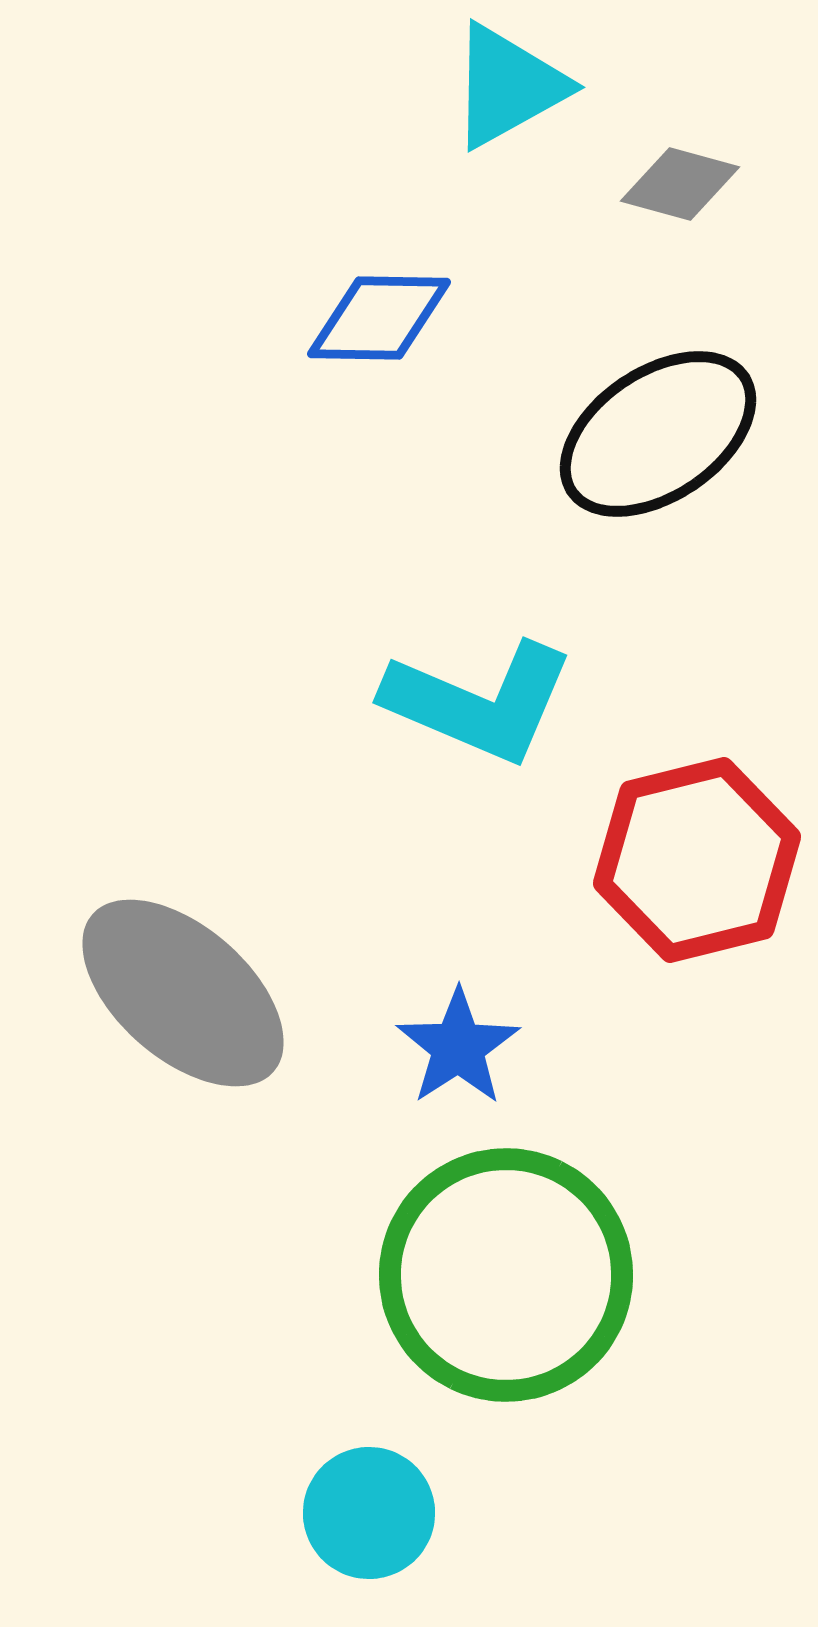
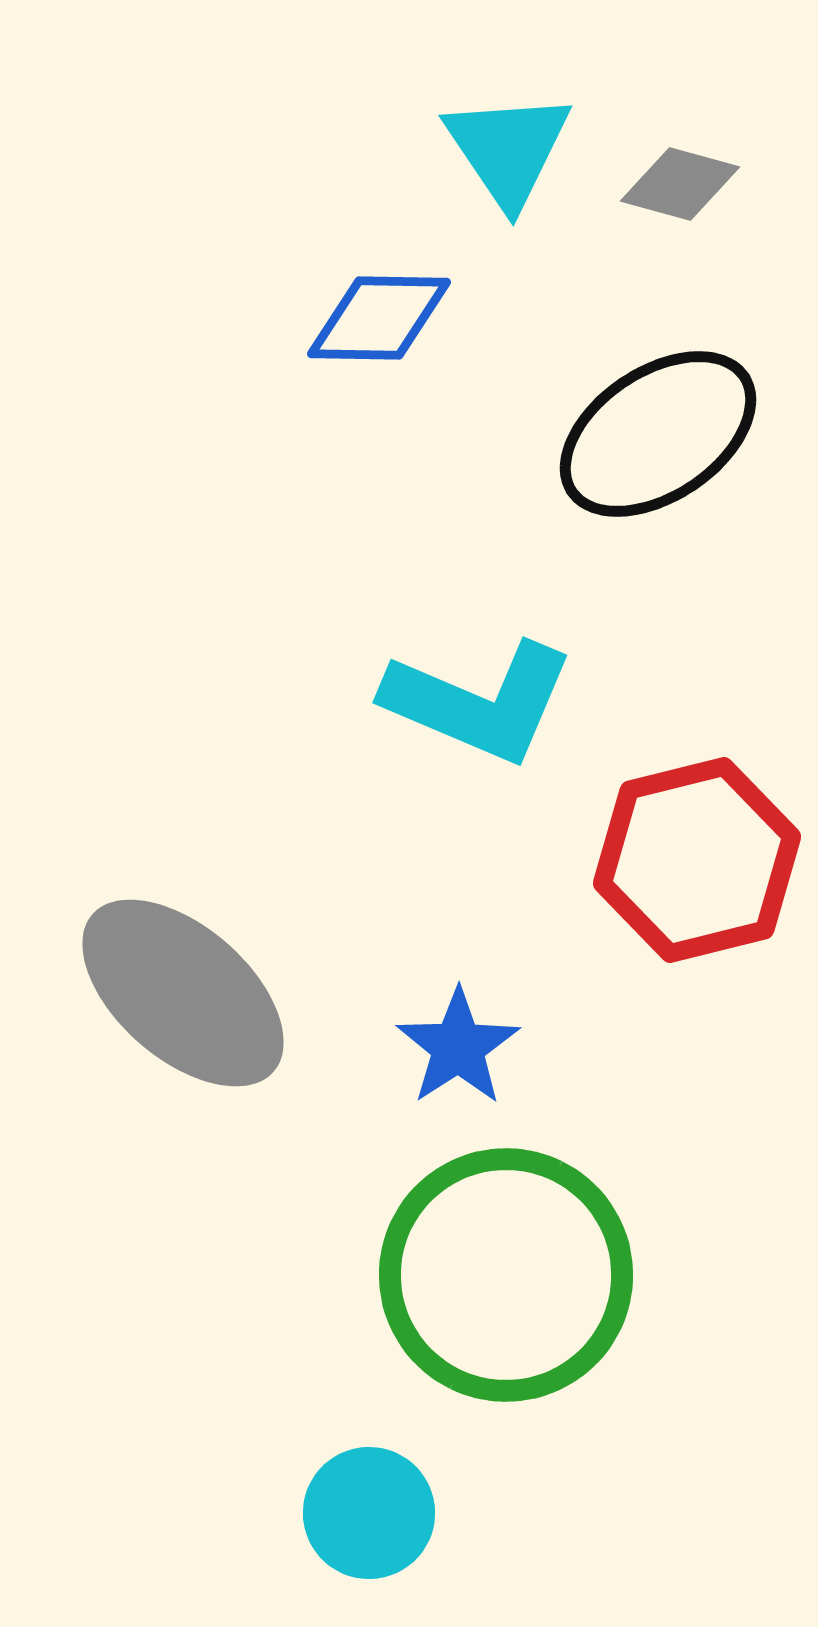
cyan triangle: moved 63 px down; rotated 35 degrees counterclockwise
